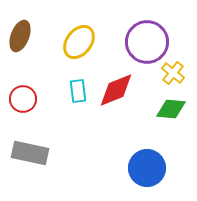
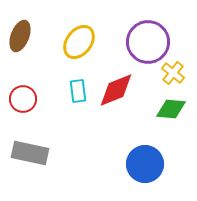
purple circle: moved 1 px right
blue circle: moved 2 px left, 4 px up
